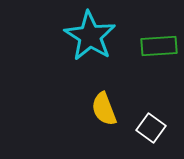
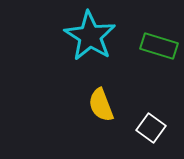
green rectangle: rotated 21 degrees clockwise
yellow semicircle: moved 3 px left, 4 px up
